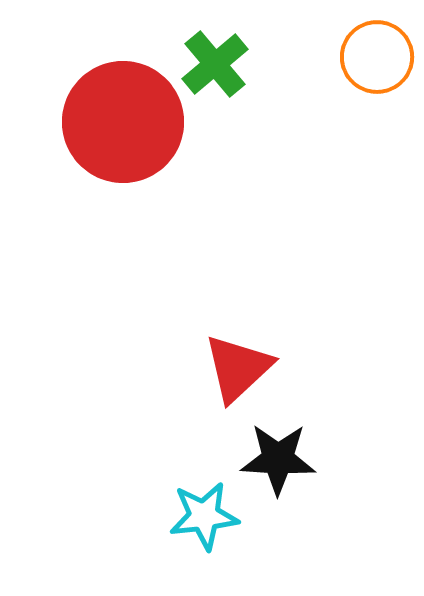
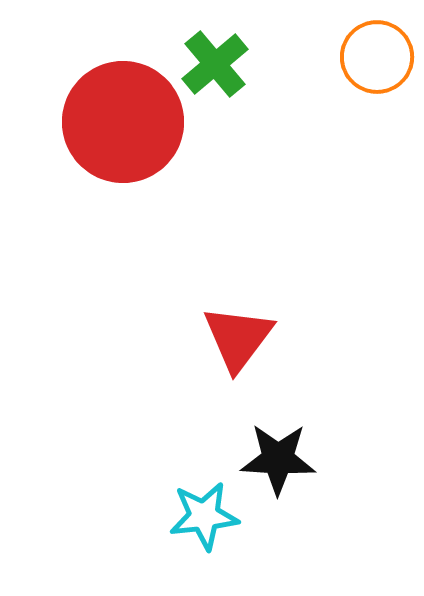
red triangle: moved 30 px up; rotated 10 degrees counterclockwise
